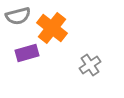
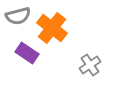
purple rectangle: rotated 50 degrees clockwise
